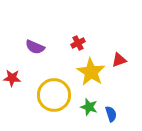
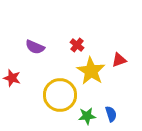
red cross: moved 1 px left, 2 px down; rotated 24 degrees counterclockwise
yellow star: moved 1 px up
red star: rotated 12 degrees clockwise
yellow circle: moved 6 px right
green star: moved 2 px left, 9 px down; rotated 24 degrees counterclockwise
